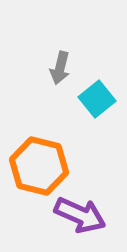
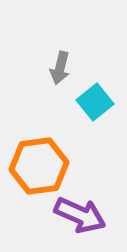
cyan square: moved 2 px left, 3 px down
orange hexagon: rotated 22 degrees counterclockwise
